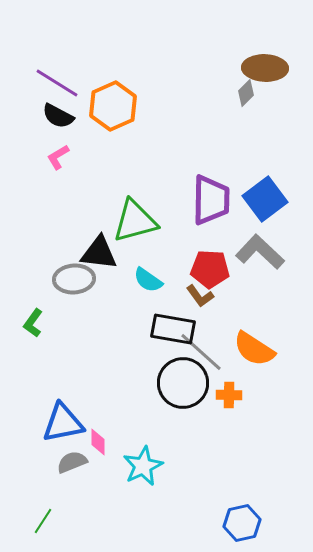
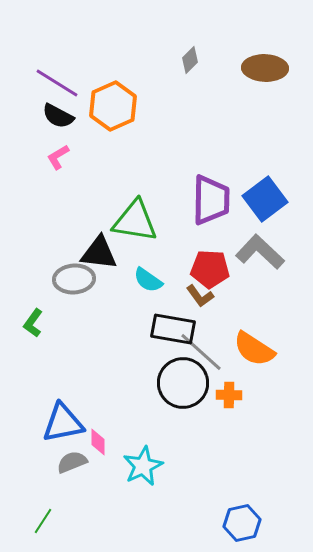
gray diamond: moved 56 px left, 33 px up
green triangle: rotated 24 degrees clockwise
